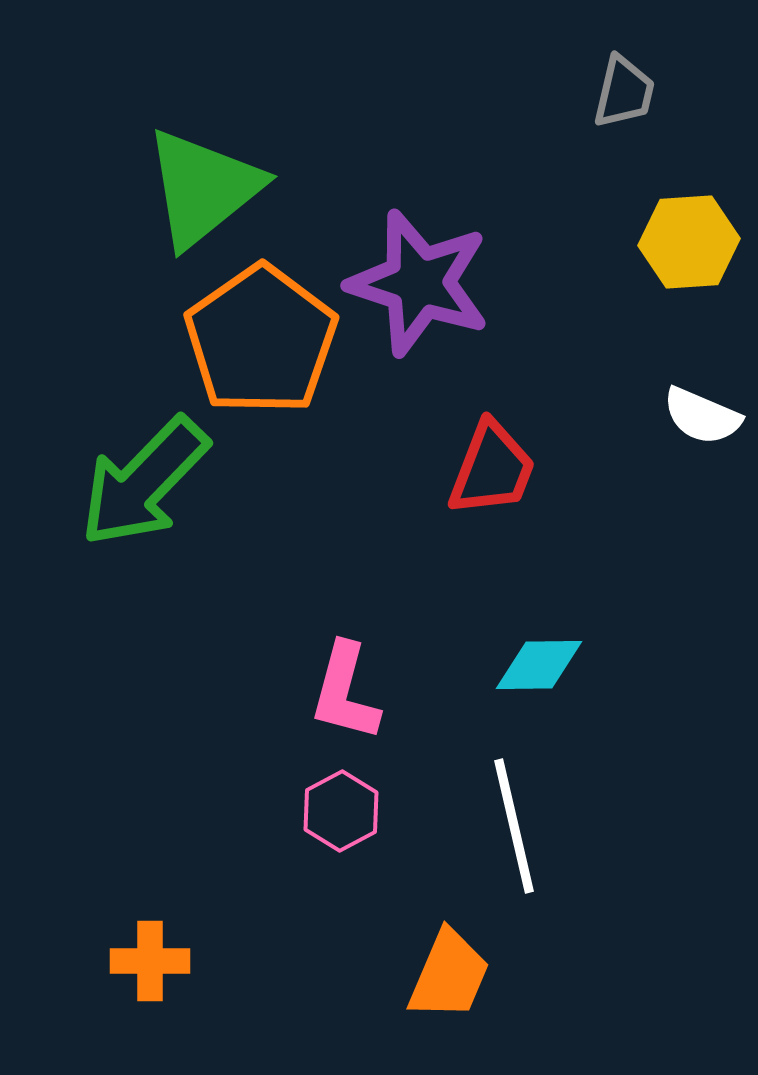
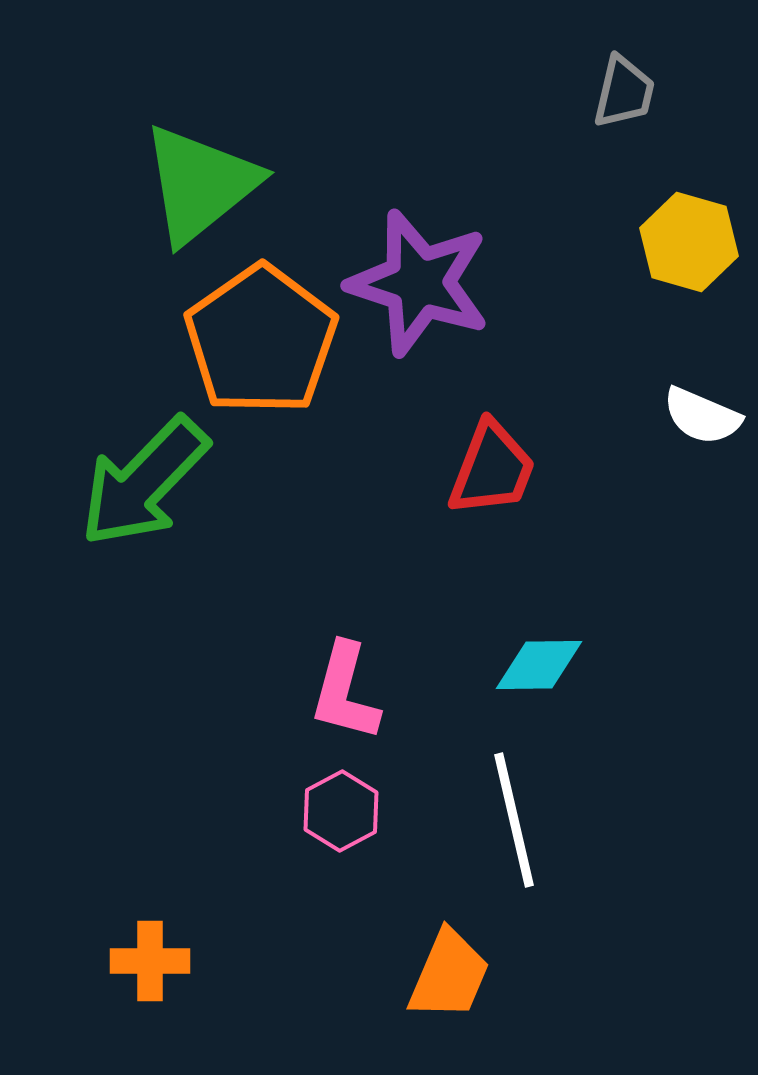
green triangle: moved 3 px left, 4 px up
yellow hexagon: rotated 20 degrees clockwise
white line: moved 6 px up
